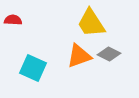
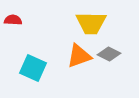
yellow trapezoid: rotated 56 degrees counterclockwise
